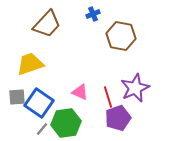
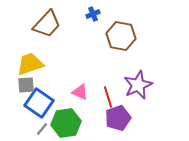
purple star: moved 3 px right, 3 px up
gray square: moved 9 px right, 12 px up
